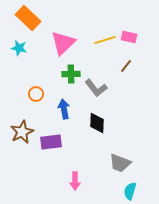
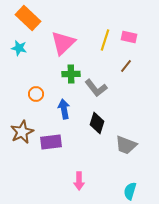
yellow line: rotated 55 degrees counterclockwise
black diamond: rotated 15 degrees clockwise
gray trapezoid: moved 6 px right, 18 px up
pink arrow: moved 4 px right
